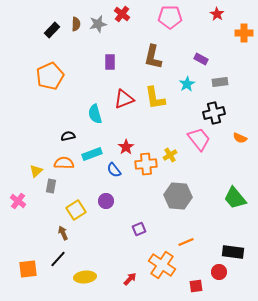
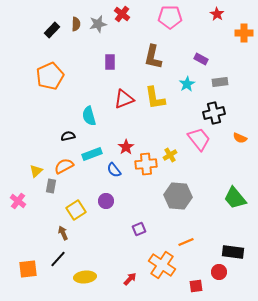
cyan semicircle at (95, 114): moved 6 px left, 2 px down
orange semicircle at (64, 163): moved 3 px down; rotated 30 degrees counterclockwise
